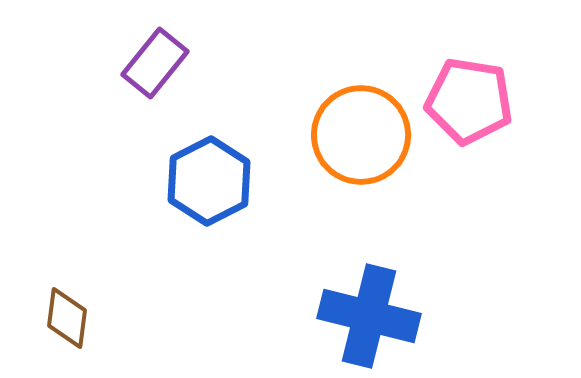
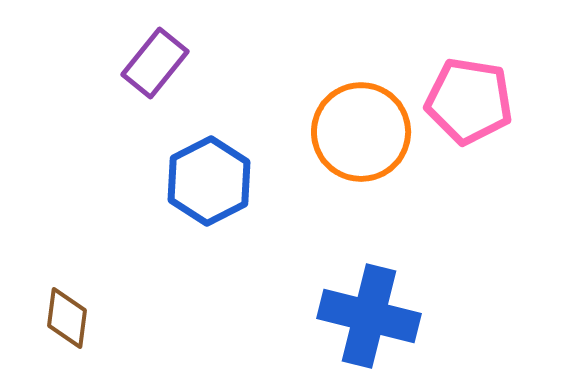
orange circle: moved 3 px up
